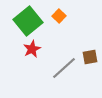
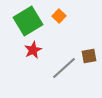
green square: rotated 8 degrees clockwise
red star: moved 1 px right, 1 px down
brown square: moved 1 px left, 1 px up
